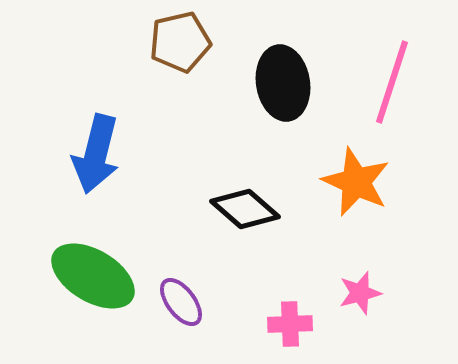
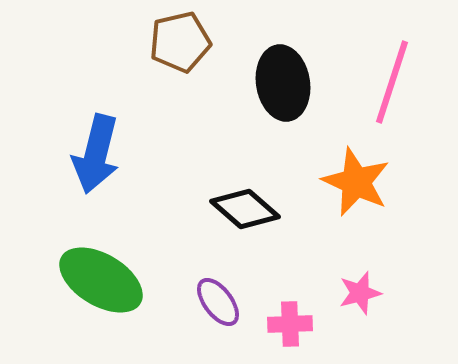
green ellipse: moved 8 px right, 4 px down
purple ellipse: moved 37 px right
